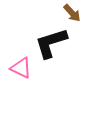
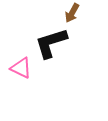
brown arrow: rotated 72 degrees clockwise
